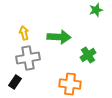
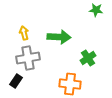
green star: rotated 24 degrees clockwise
green cross: moved 3 px down
black rectangle: moved 1 px right, 1 px up
